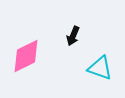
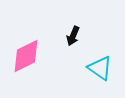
cyan triangle: rotated 16 degrees clockwise
